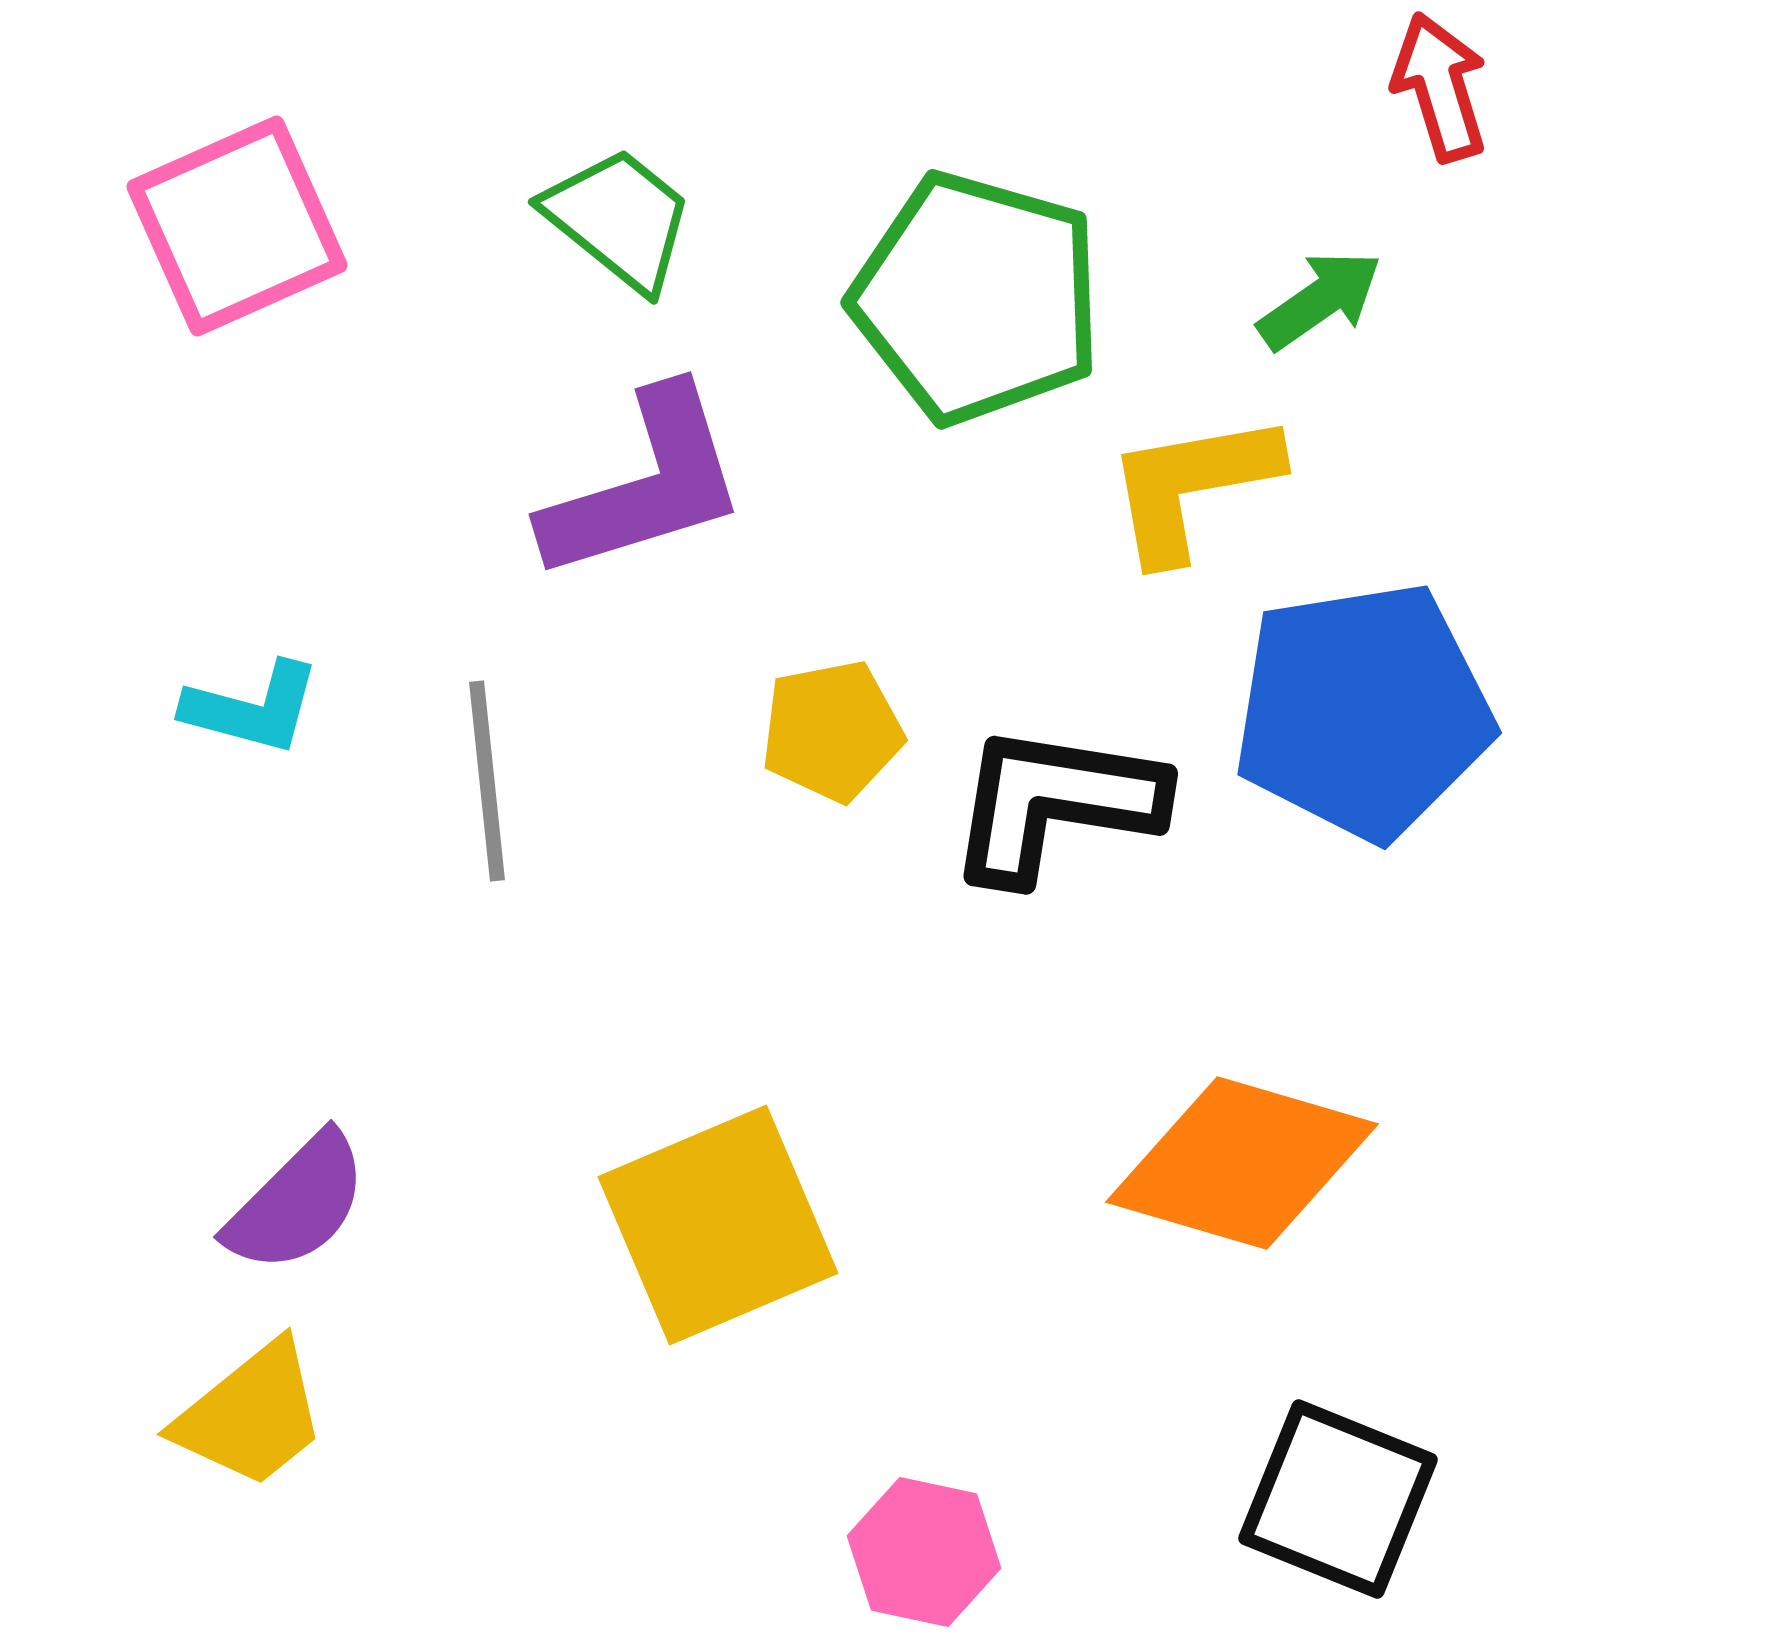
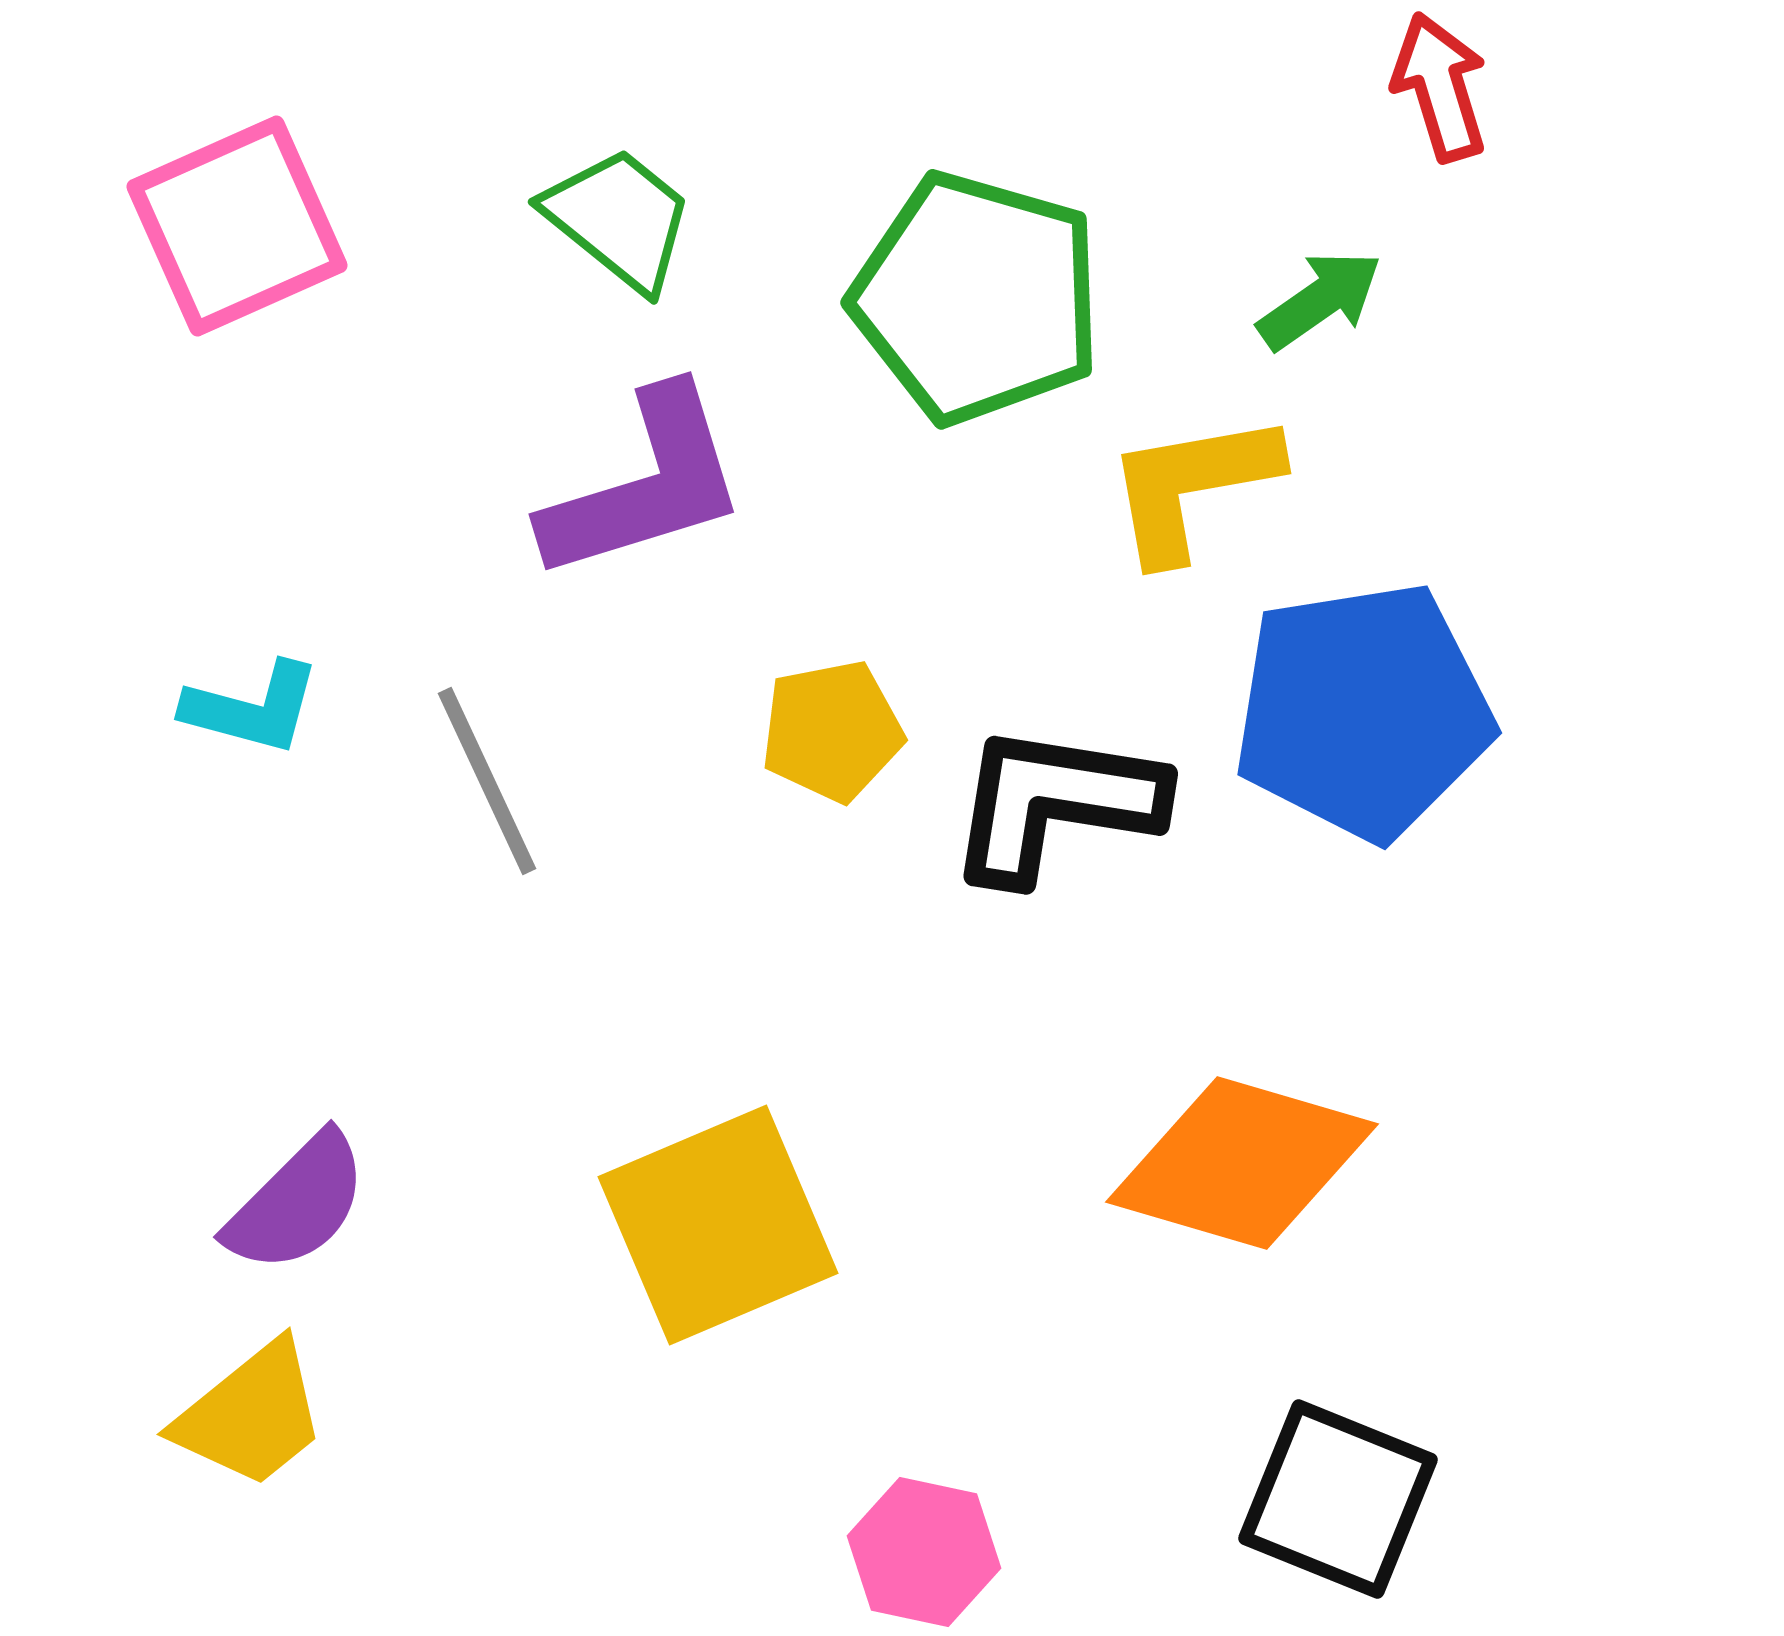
gray line: rotated 19 degrees counterclockwise
